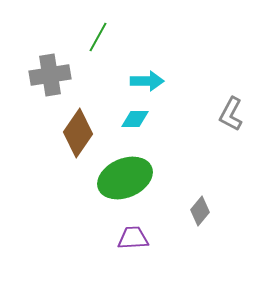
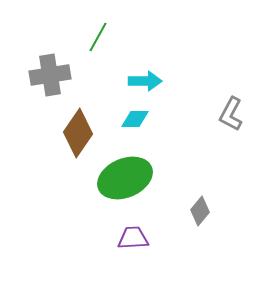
cyan arrow: moved 2 px left
